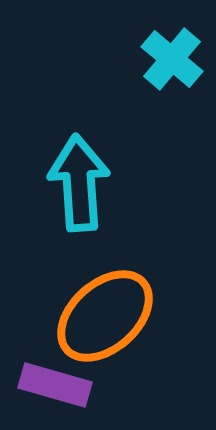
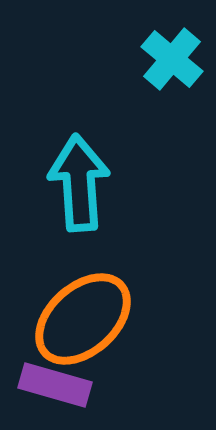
orange ellipse: moved 22 px left, 3 px down
